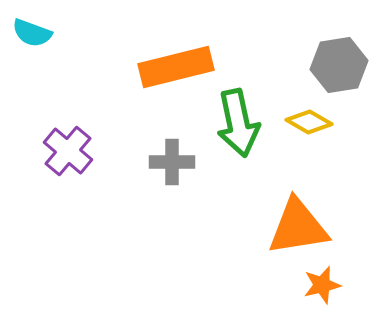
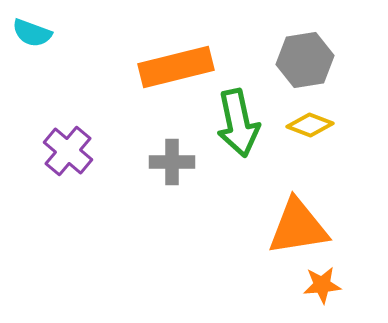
gray hexagon: moved 34 px left, 5 px up
yellow diamond: moved 1 px right, 3 px down; rotated 9 degrees counterclockwise
orange star: rotated 9 degrees clockwise
